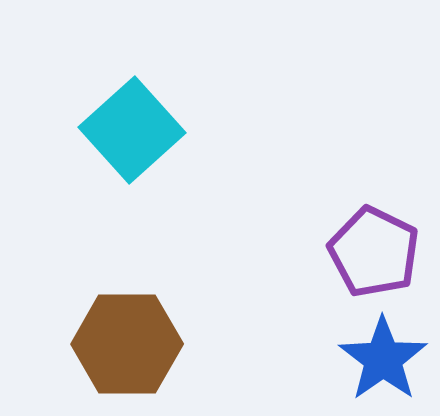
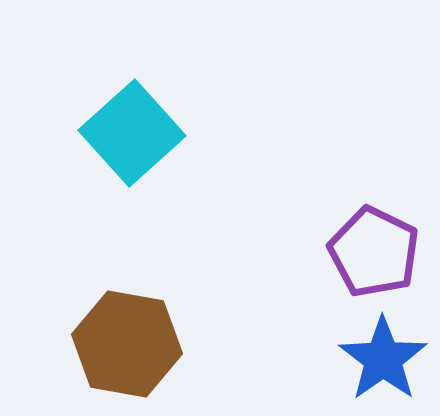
cyan square: moved 3 px down
brown hexagon: rotated 10 degrees clockwise
